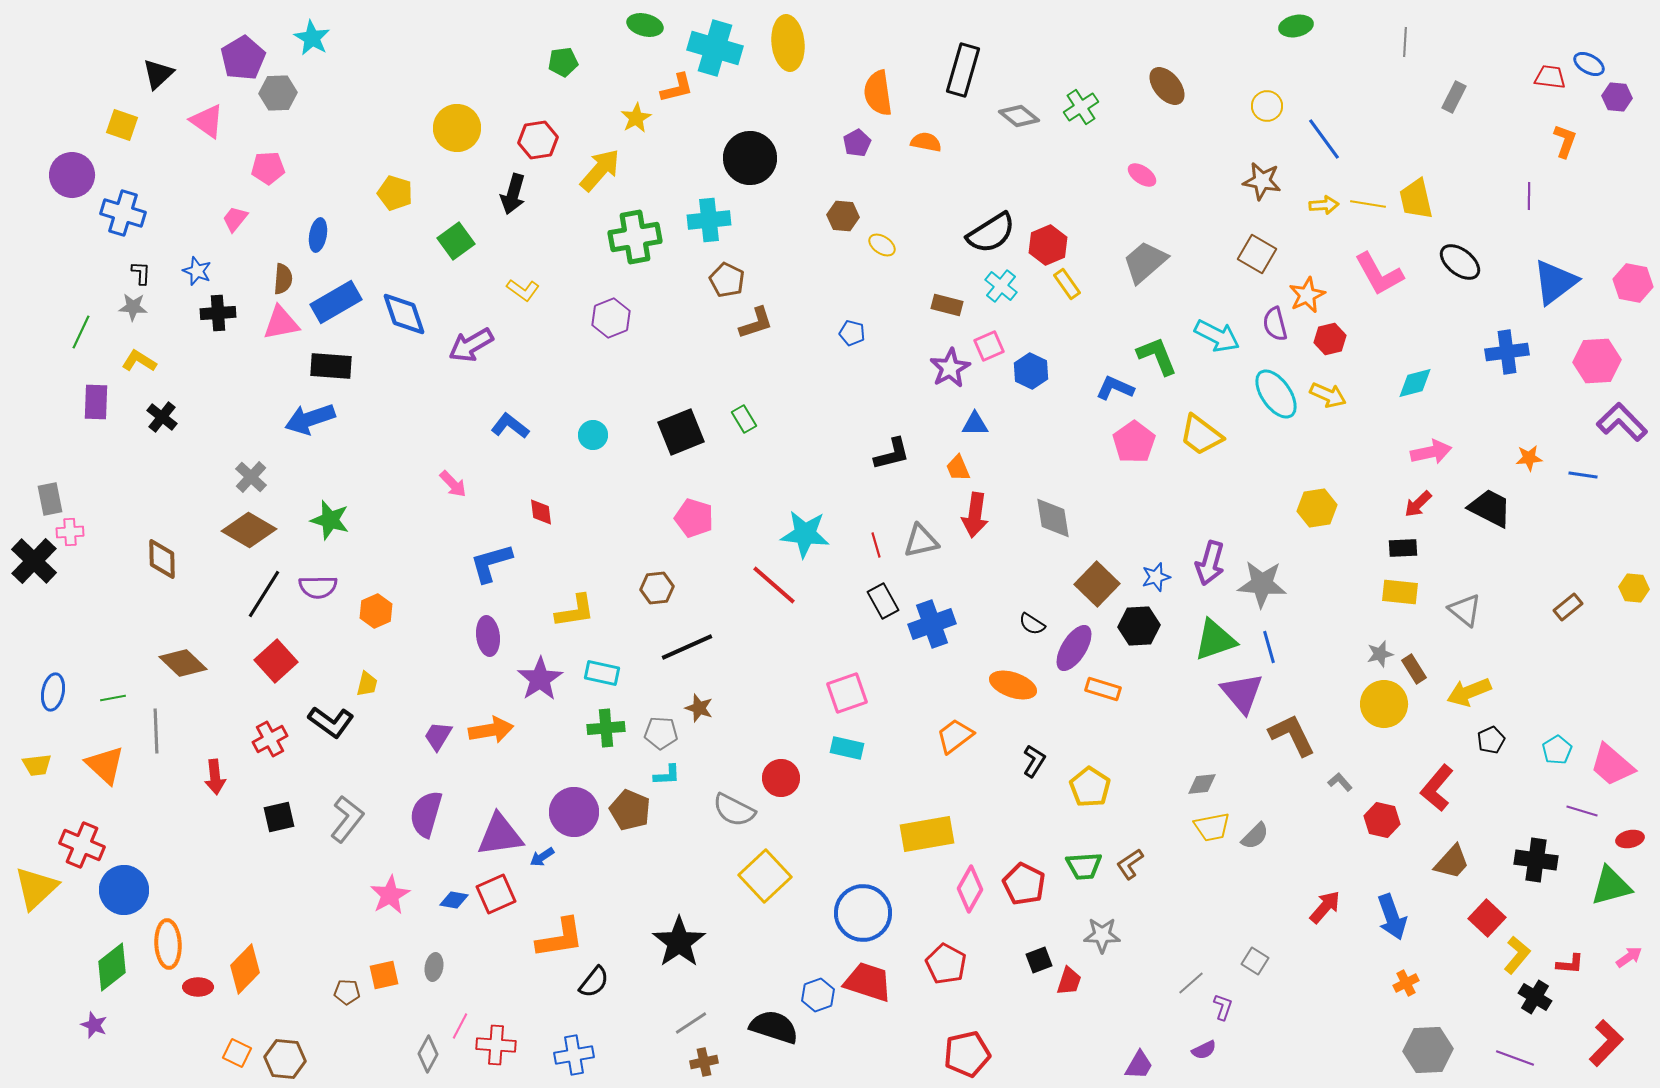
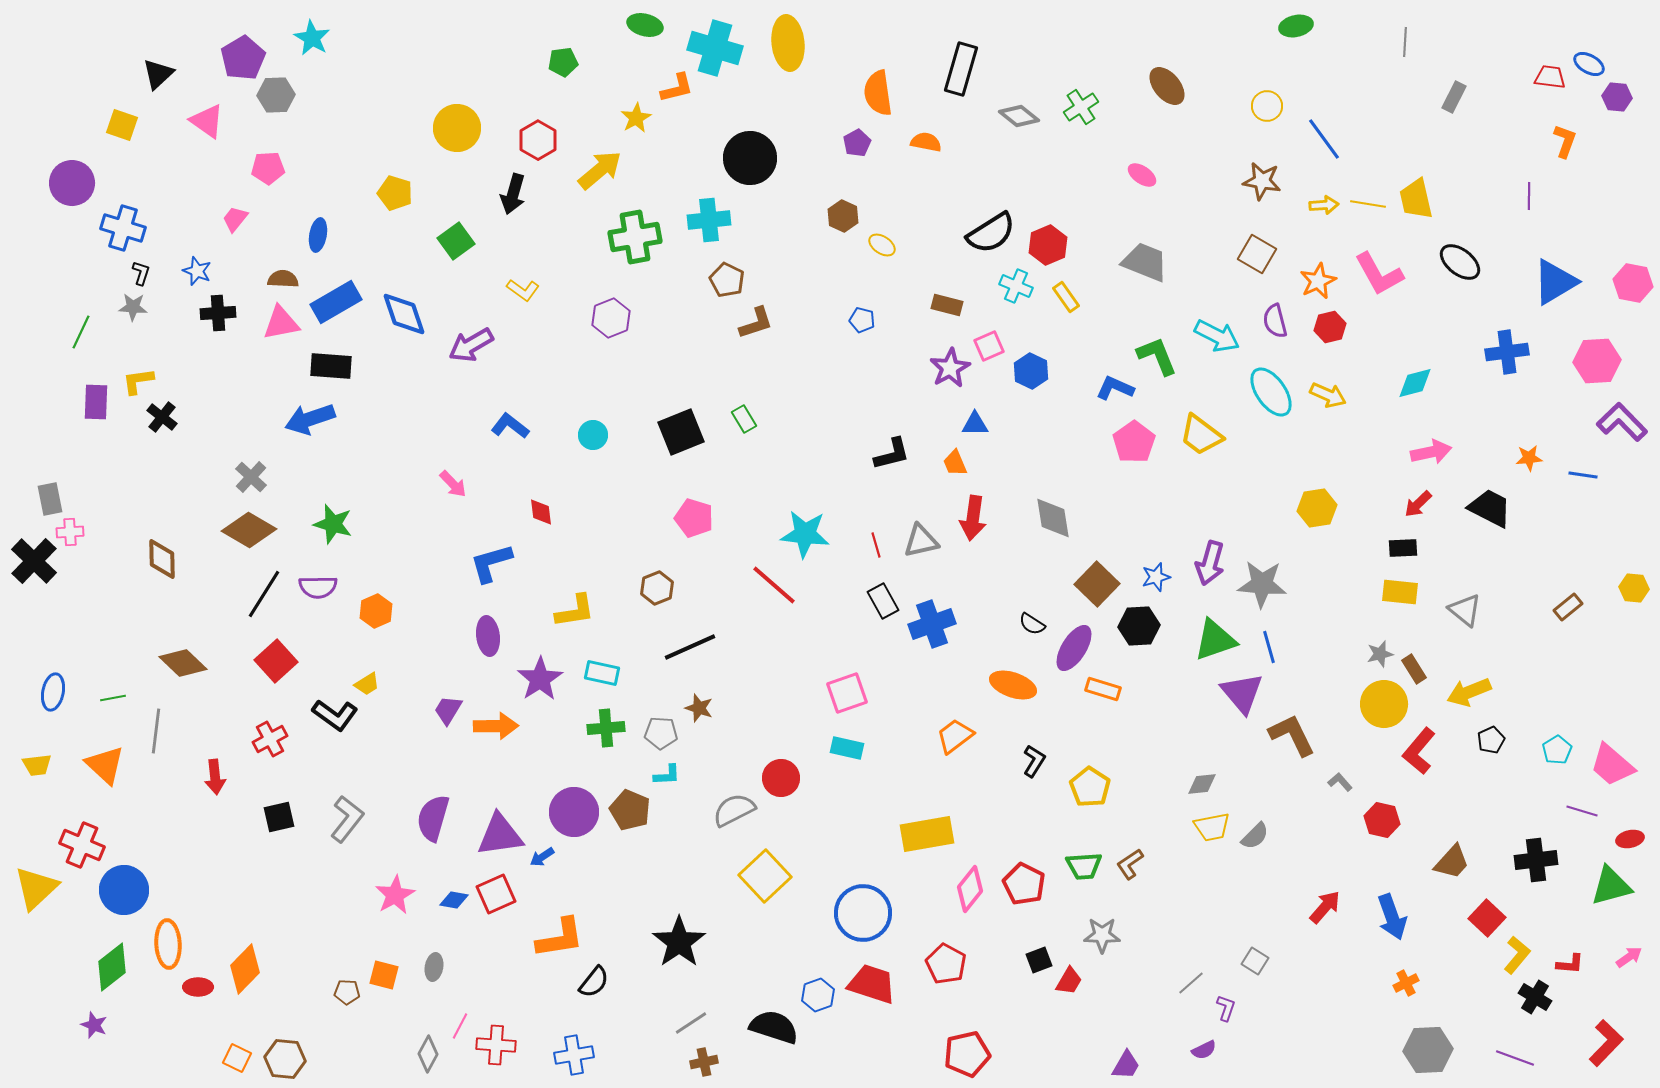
black rectangle at (963, 70): moved 2 px left, 1 px up
gray hexagon at (278, 93): moved 2 px left, 2 px down
red hexagon at (538, 140): rotated 21 degrees counterclockwise
yellow arrow at (600, 170): rotated 9 degrees clockwise
purple circle at (72, 175): moved 8 px down
blue cross at (123, 213): moved 15 px down
brown hexagon at (843, 216): rotated 20 degrees clockwise
gray trapezoid at (1145, 262): rotated 63 degrees clockwise
black L-shape at (141, 273): rotated 15 degrees clockwise
brown semicircle at (283, 279): rotated 92 degrees counterclockwise
blue triangle at (1555, 282): rotated 6 degrees clockwise
yellow rectangle at (1067, 284): moved 1 px left, 13 px down
cyan cross at (1001, 286): moved 15 px right; rotated 16 degrees counterclockwise
orange star at (1307, 295): moved 11 px right, 14 px up
purple semicircle at (1275, 324): moved 3 px up
blue pentagon at (852, 333): moved 10 px right, 13 px up
red hexagon at (1330, 339): moved 12 px up
yellow L-shape at (139, 361): moved 1 px left, 20 px down; rotated 40 degrees counterclockwise
cyan ellipse at (1276, 394): moved 5 px left, 2 px up
orange trapezoid at (958, 468): moved 3 px left, 5 px up
red arrow at (975, 515): moved 2 px left, 3 px down
green star at (330, 520): moved 3 px right, 4 px down
brown hexagon at (657, 588): rotated 16 degrees counterclockwise
black line at (687, 647): moved 3 px right
yellow trapezoid at (367, 684): rotated 44 degrees clockwise
black L-shape at (331, 722): moved 4 px right, 7 px up
orange arrow at (491, 730): moved 5 px right, 4 px up; rotated 9 degrees clockwise
gray line at (156, 731): rotated 9 degrees clockwise
purple trapezoid at (438, 736): moved 10 px right, 26 px up
red L-shape at (1437, 788): moved 18 px left, 37 px up
gray semicircle at (734, 810): rotated 126 degrees clockwise
purple semicircle at (426, 814): moved 7 px right, 4 px down
black cross at (1536, 860): rotated 15 degrees counterclockwise
pink diamond at (970, 889): rotated 9 degrees clockwise
pink star at (390, 895): moved 5 px right
orange square at (384, 975): rotated 28 degrees clockwise
red trapezoid at (1069, 981): rotated 12 degrees clockwise
red trapezoid at (868, 982): moved 4 px right, 2 px down
purple L-shape at (1223, 1007): moved 3 px right, 1 px down
orange square at (237, 1053): moved 5 px down
purple trapezoid at (1139, 1065): moved 13 px left
